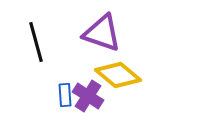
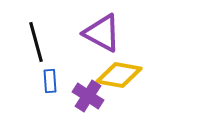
purple triangle: rotated 9 degrees clockwise
yellow diamond: moved 1 px right; rotated 30 degrees counterclockwise
blue rectangle: moved 15 px left, 14 px up
